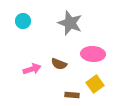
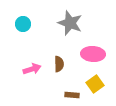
cyan circle: moved 3 px down
brown semicircle: rotated 112 degrees counterclockwise
